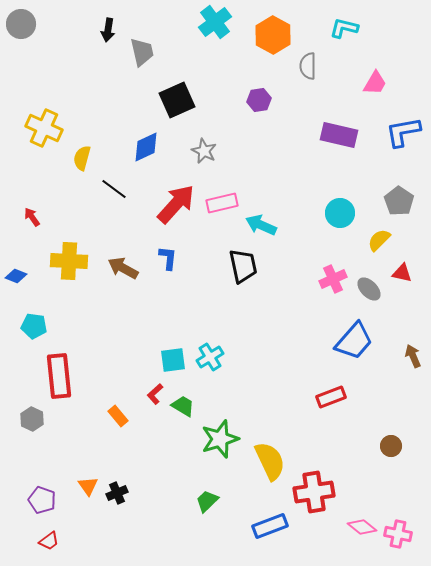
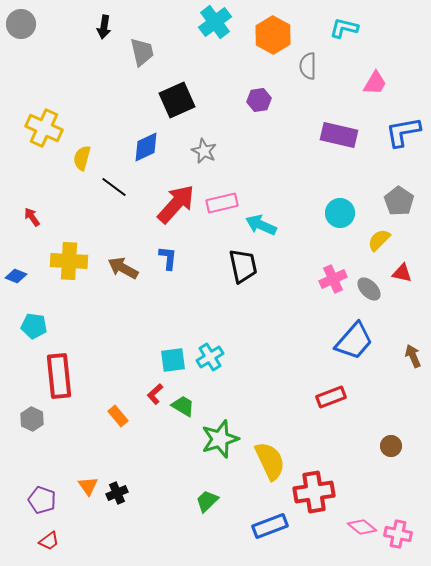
black arrow at (108, 30): moved 4 px left, 3 px up
black line at (114, 189): moved 2 px up
